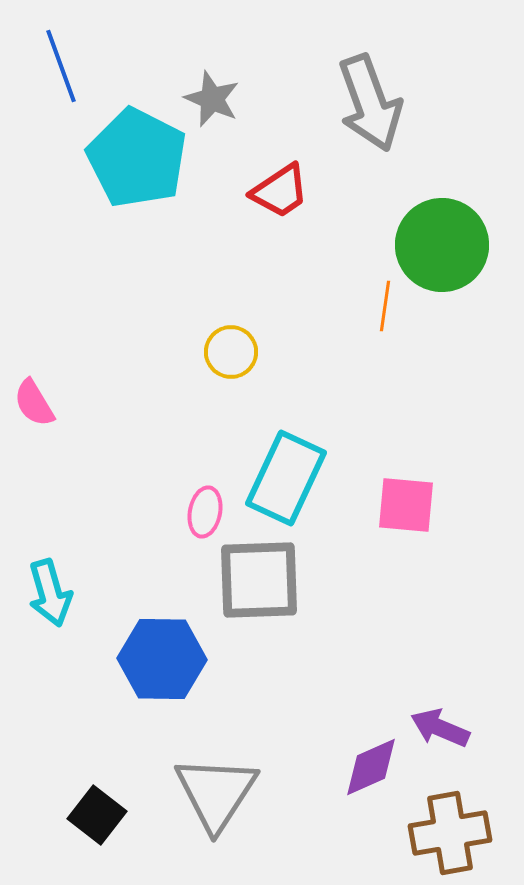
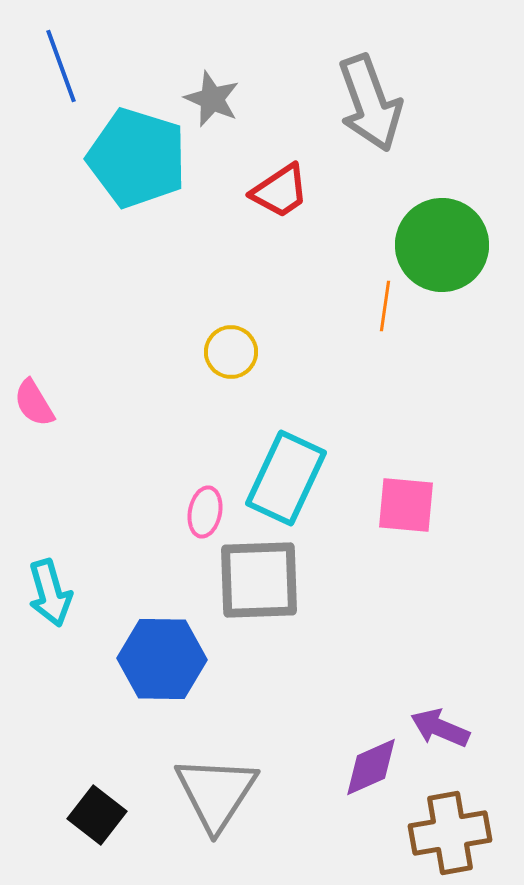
cyan pentagon: rotated 10 degrees counterclockwise
